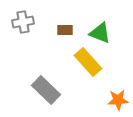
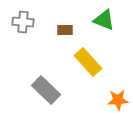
gray cross: rotated 15 degrees clockwise
green triangle: moved 4 px right, 13 px up
